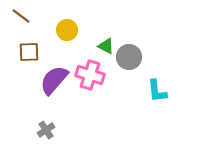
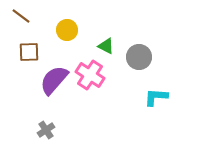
gray circle: moved 10 px right
pink cross: rotated 16 degrees clockwise
cyan L-shape: moved 1 px left, 6 px down; rotated 100 degrees clockwise
